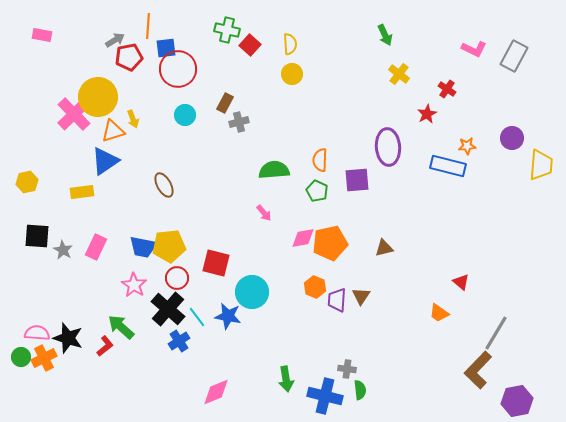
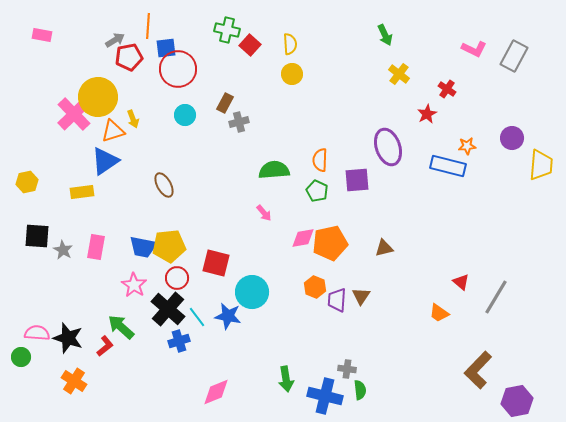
purple ellipse at (388, 147): rotated 15 degrees counterclockwise
pink rectangle at (96, 247): rotated 15 degrees counterclockwise
gray line at (496, 333): moved 36 px up
blue cross at (179, 341): rotated 15 degrees clockwise
orange cross at (44, 358): moved 30 px right, 23 px down; rotated 30 degrees counterclockwise
